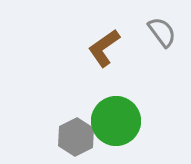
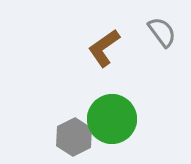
green circle: moved 4 px left, 2 px up
gray hexagon: moved 2 px left
